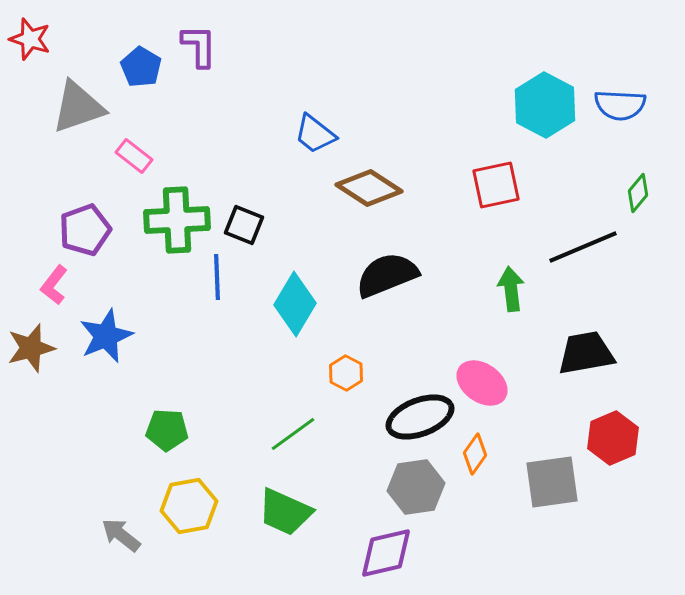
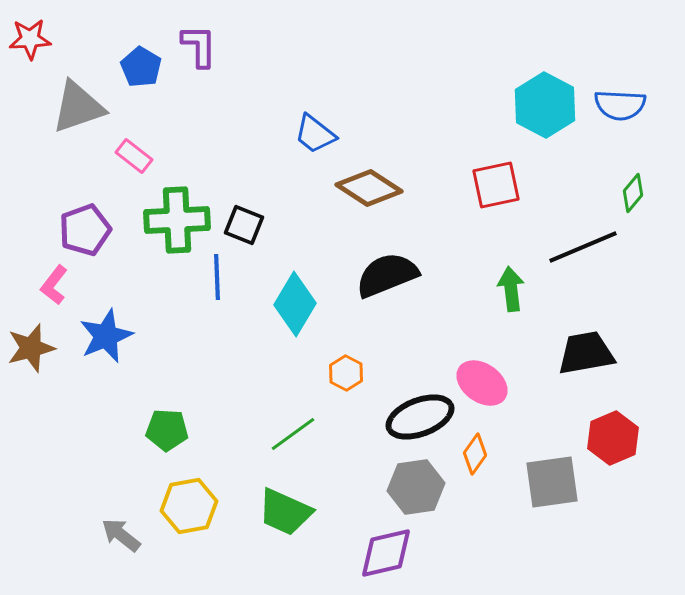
red star: rotated 21 degrees counterclockwise
green diamond: moved 5 px left
